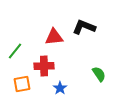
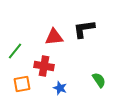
black L-shape: moved 2 px down; rotated 30 degrees counterclockwise
red cross: rotated 12 degrees clockwise
green semicircle: moved 6 px down
blue star: rotated 16 degrees counterclockwise
